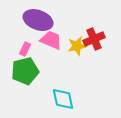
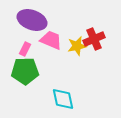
purple ellipse: moved 6 px left
green pentagon: rotated 12 degrees clockwise
